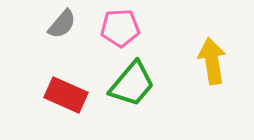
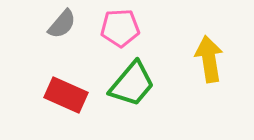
yellow arrow: moved 3 px left, 2 px up
